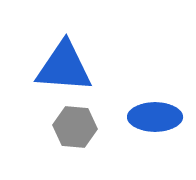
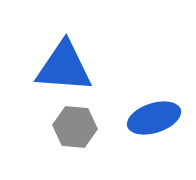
blue ellipse: moved 1 px left, 1 px down; rotated 18 degrees counterclockwise
